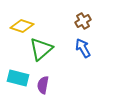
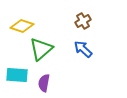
blue arrow: moved 1 px down; rotated 18 degrees counterclockwise
cyan rectangle: moved 1 px left, 3 px up; rotated 10 degrees counterclockwise
purple semicircle: moved 1 px right, 2 px up
